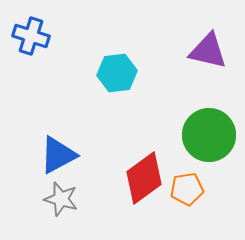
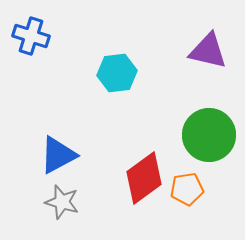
gray star: moved 1 px right, 3 px down
